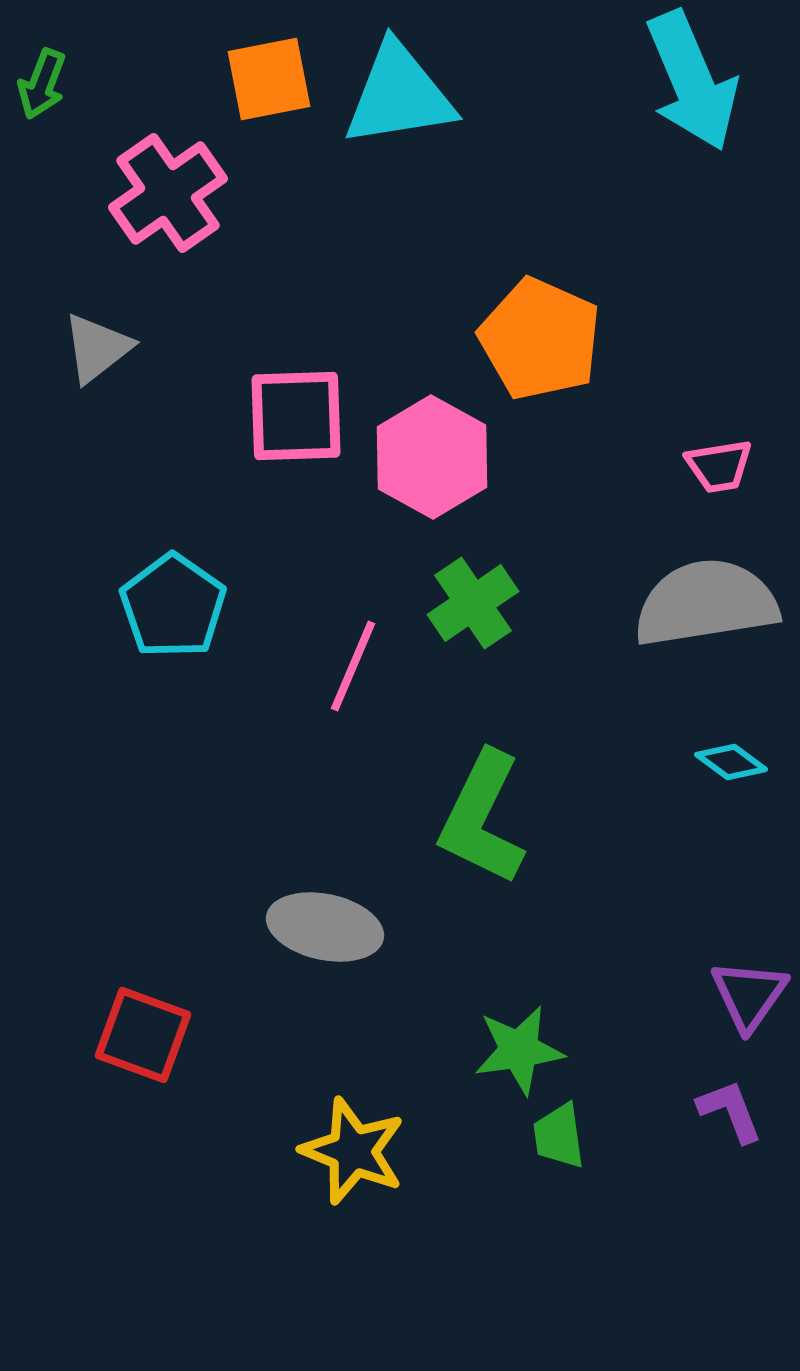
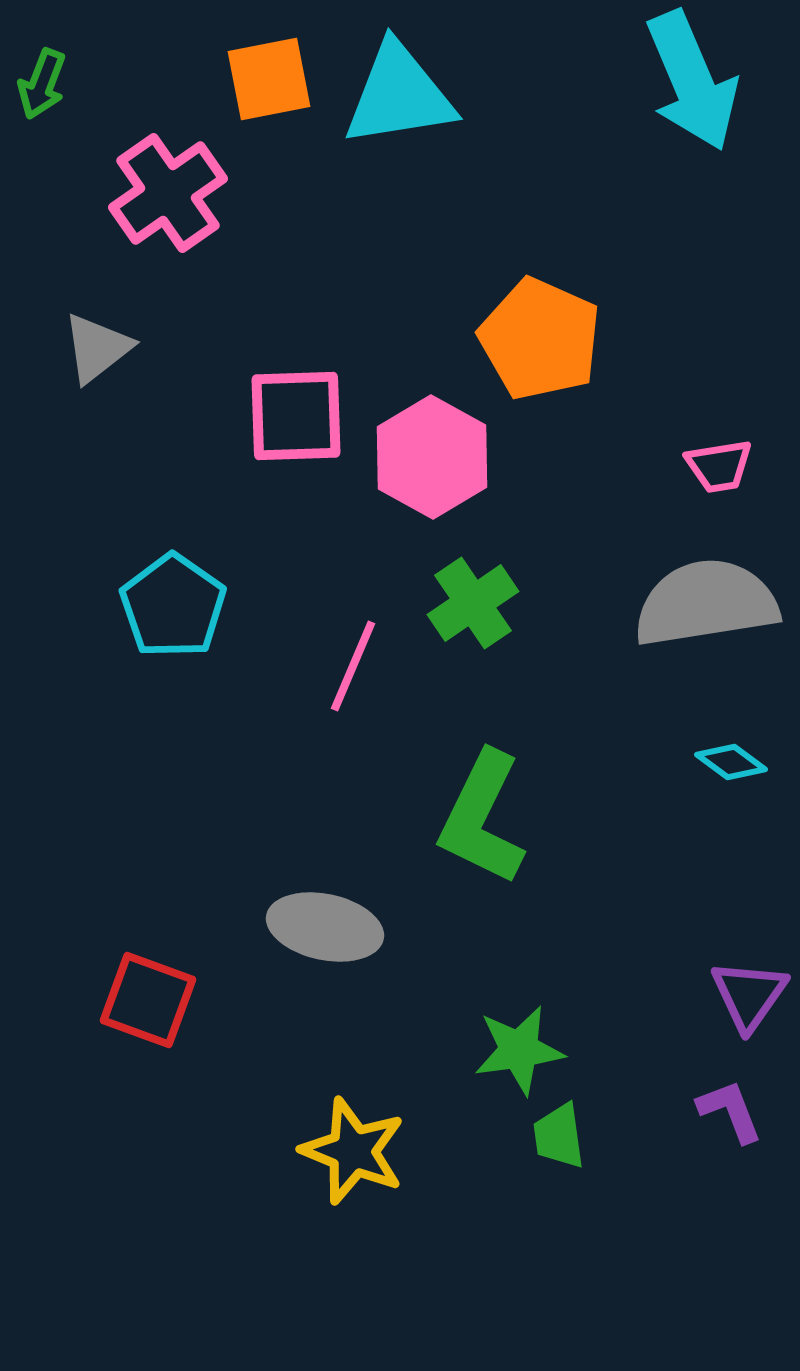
red square: moved 5 px right, 35 px up
